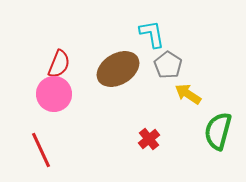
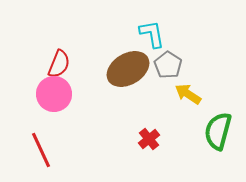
brown ellipse: moved 10 px right
